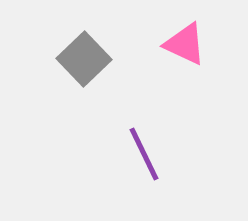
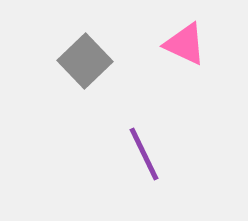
gray square: moved 1 px right, 2 px down
